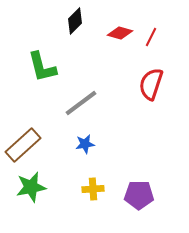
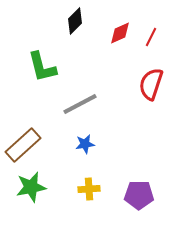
red diamond: rotated 40 degrees counterclockwise
gray line: moved 1 px left, 1 px down; rotated 9 degrees clockwise
yellow cross: moved 4 px left
